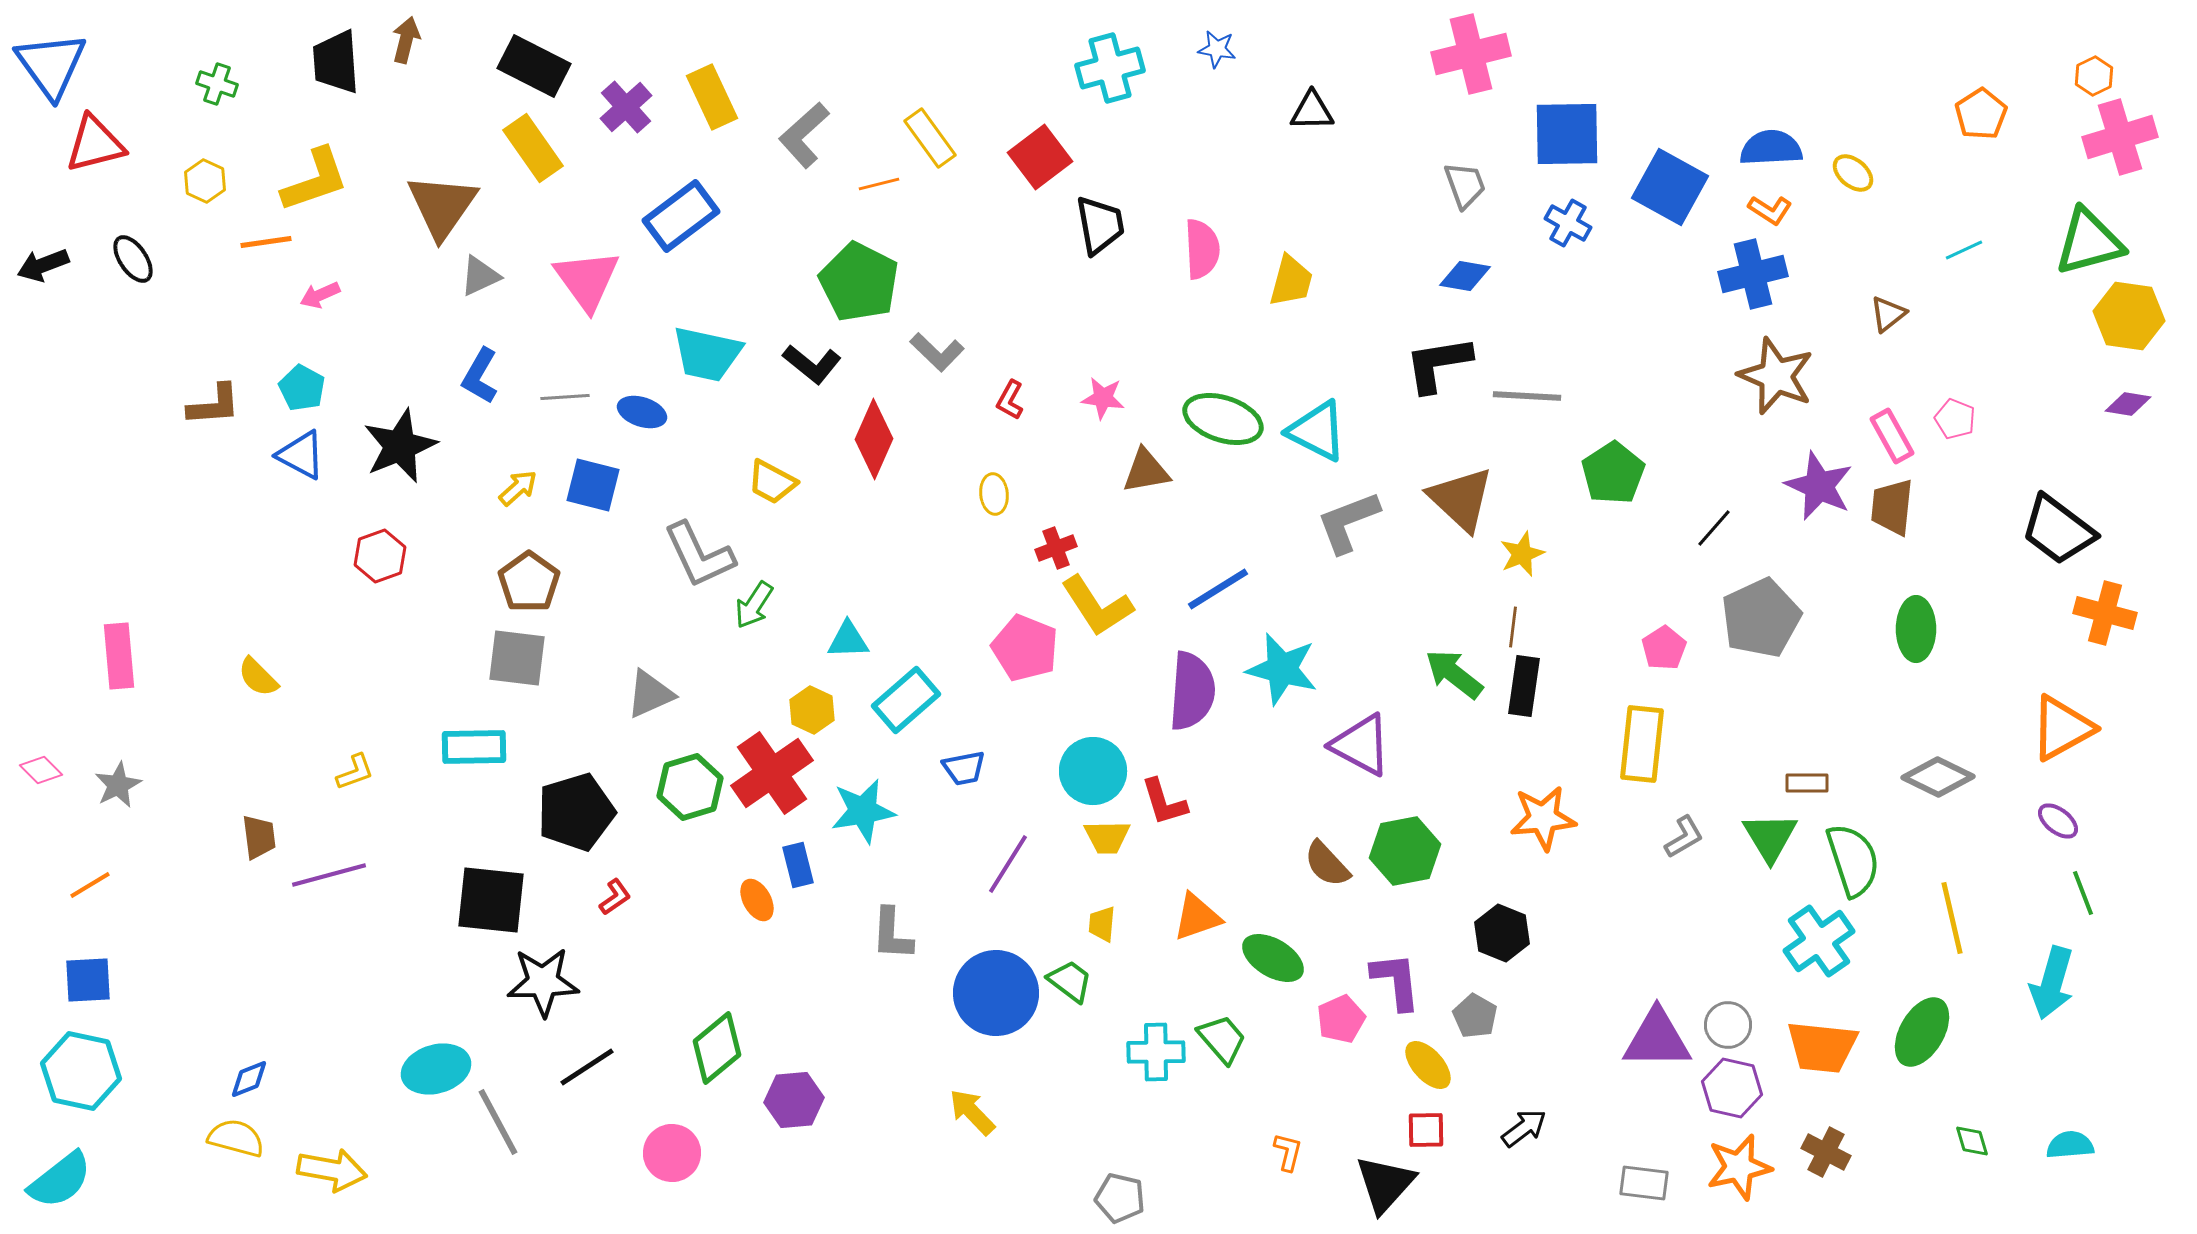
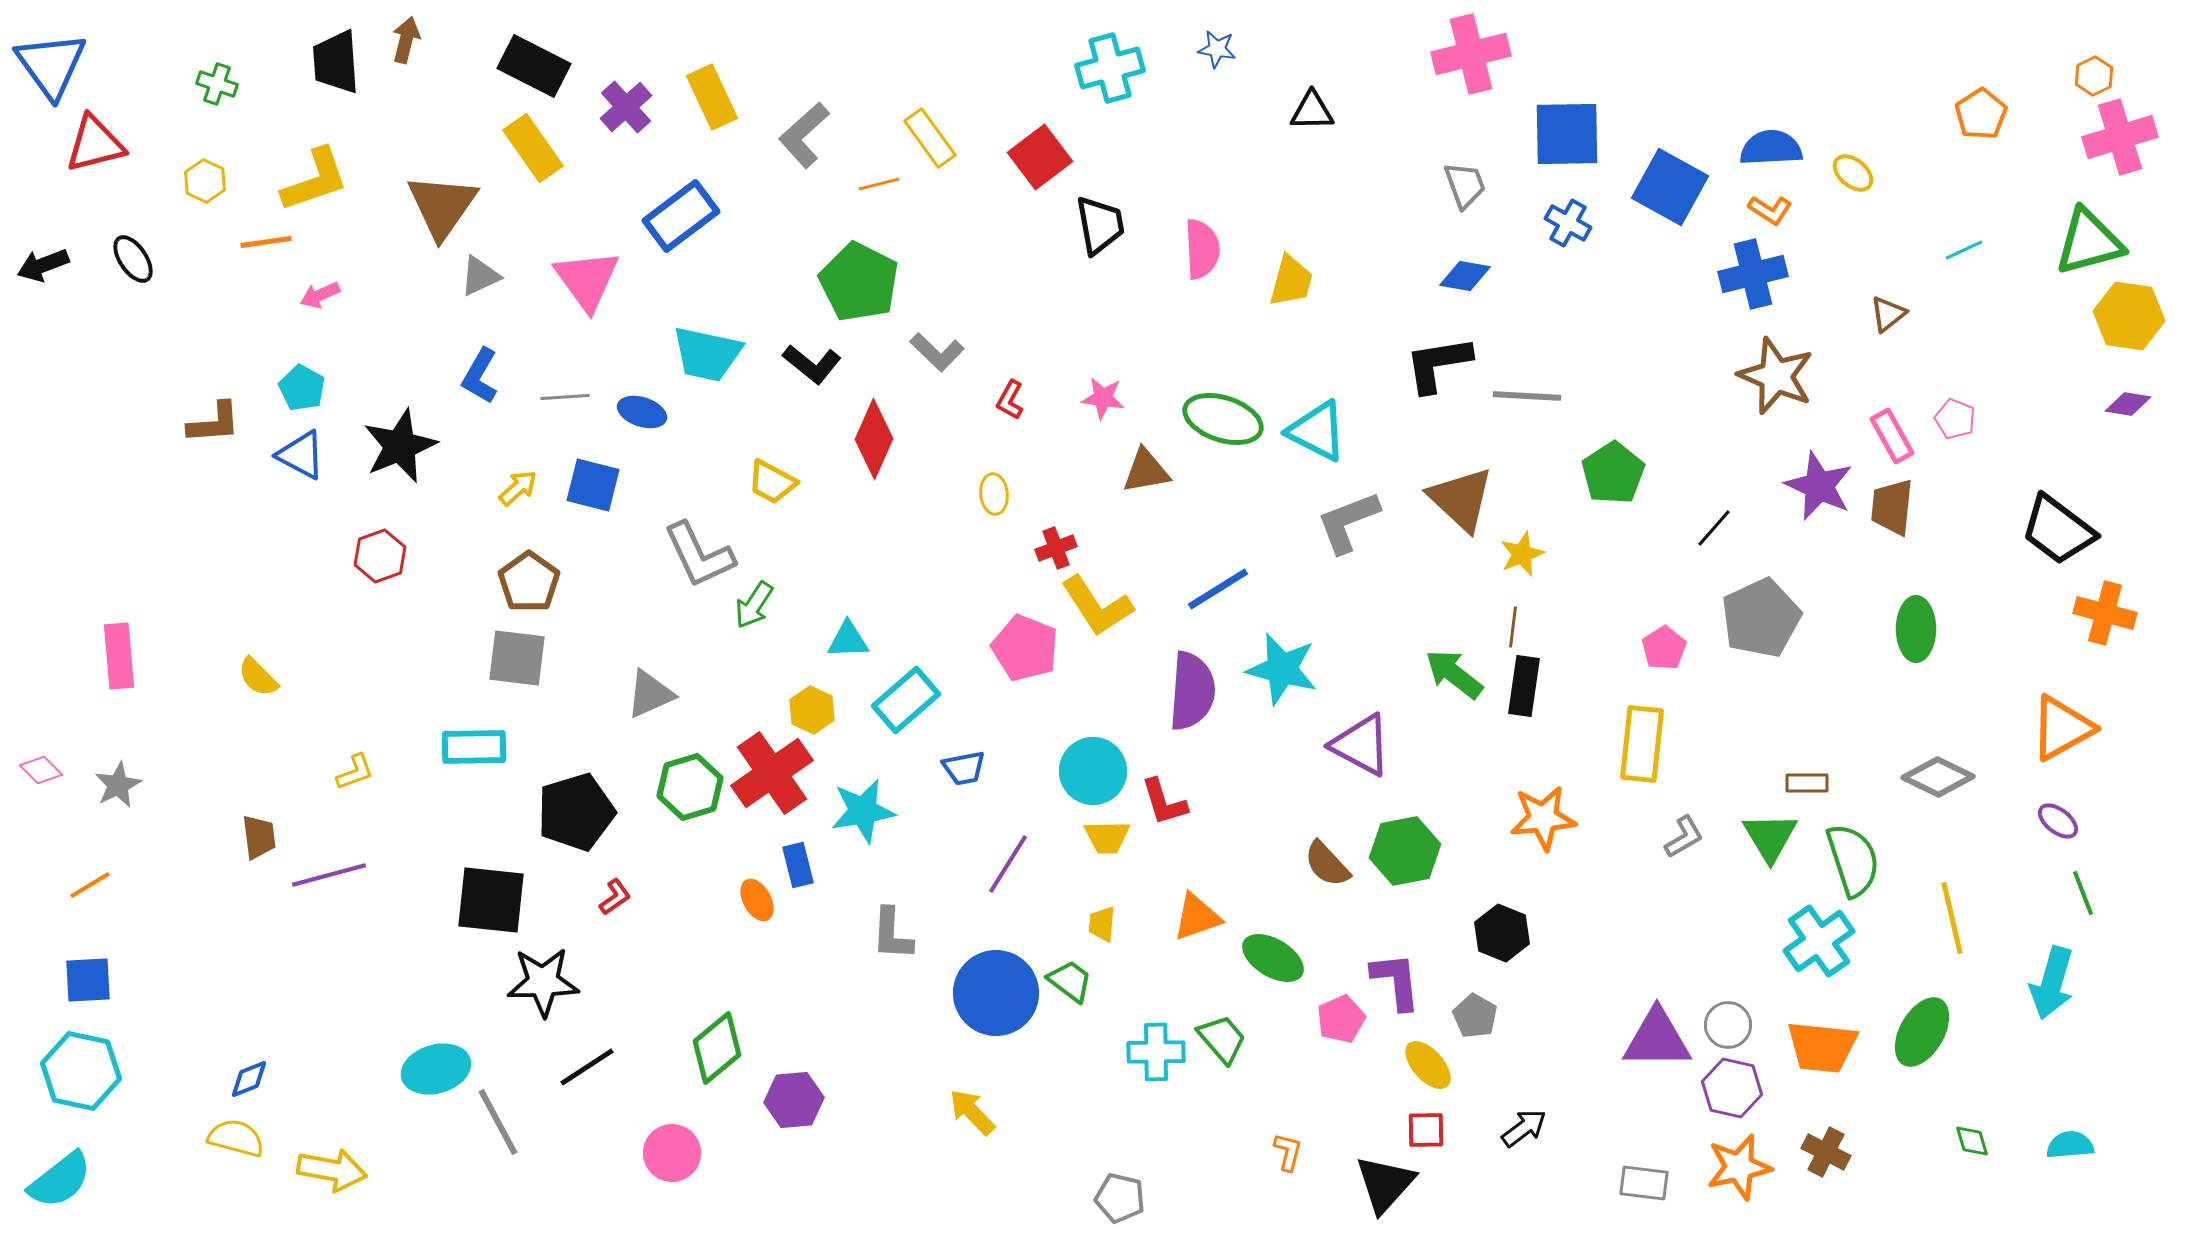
brown L-shape at (214, 405): moved 18 px down
